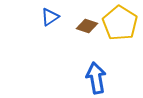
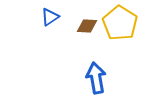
brown diamond: rotated 15 degrees counterclockwise
